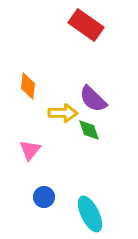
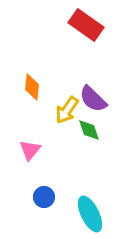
orange diamond: moved 4 px right, 1 px down
yellow arrow: moved 4 px right, 3 px up; rotated 124 degrees clockwise
